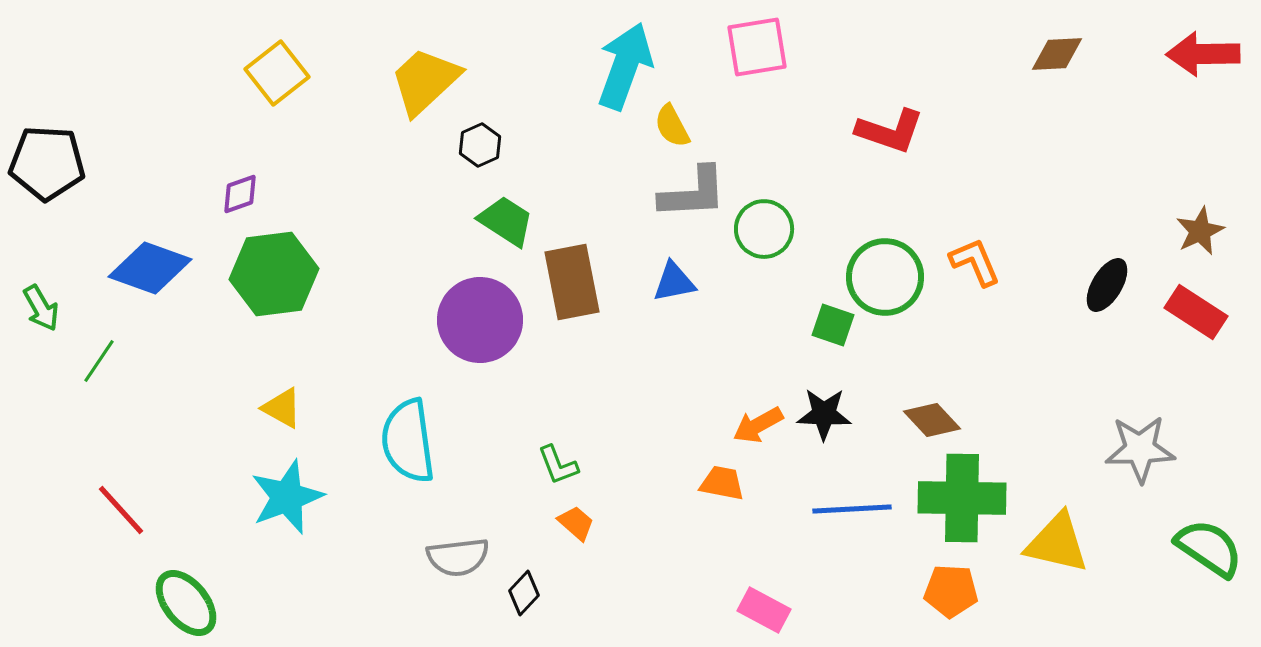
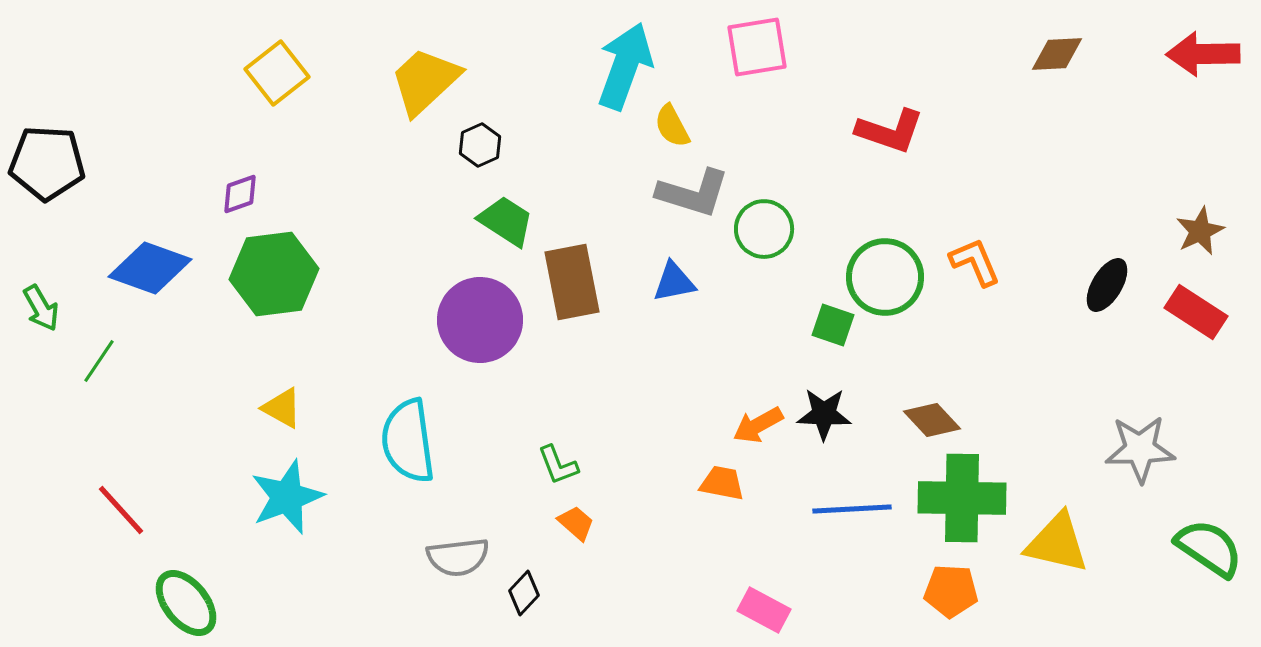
gray L-shape at (693, 193): rotated 20 degrees clockwise
